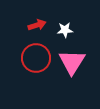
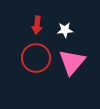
red arrow: rotated 114 degrees clockwise
pink triangle: rotated 8 degrees clockwise
